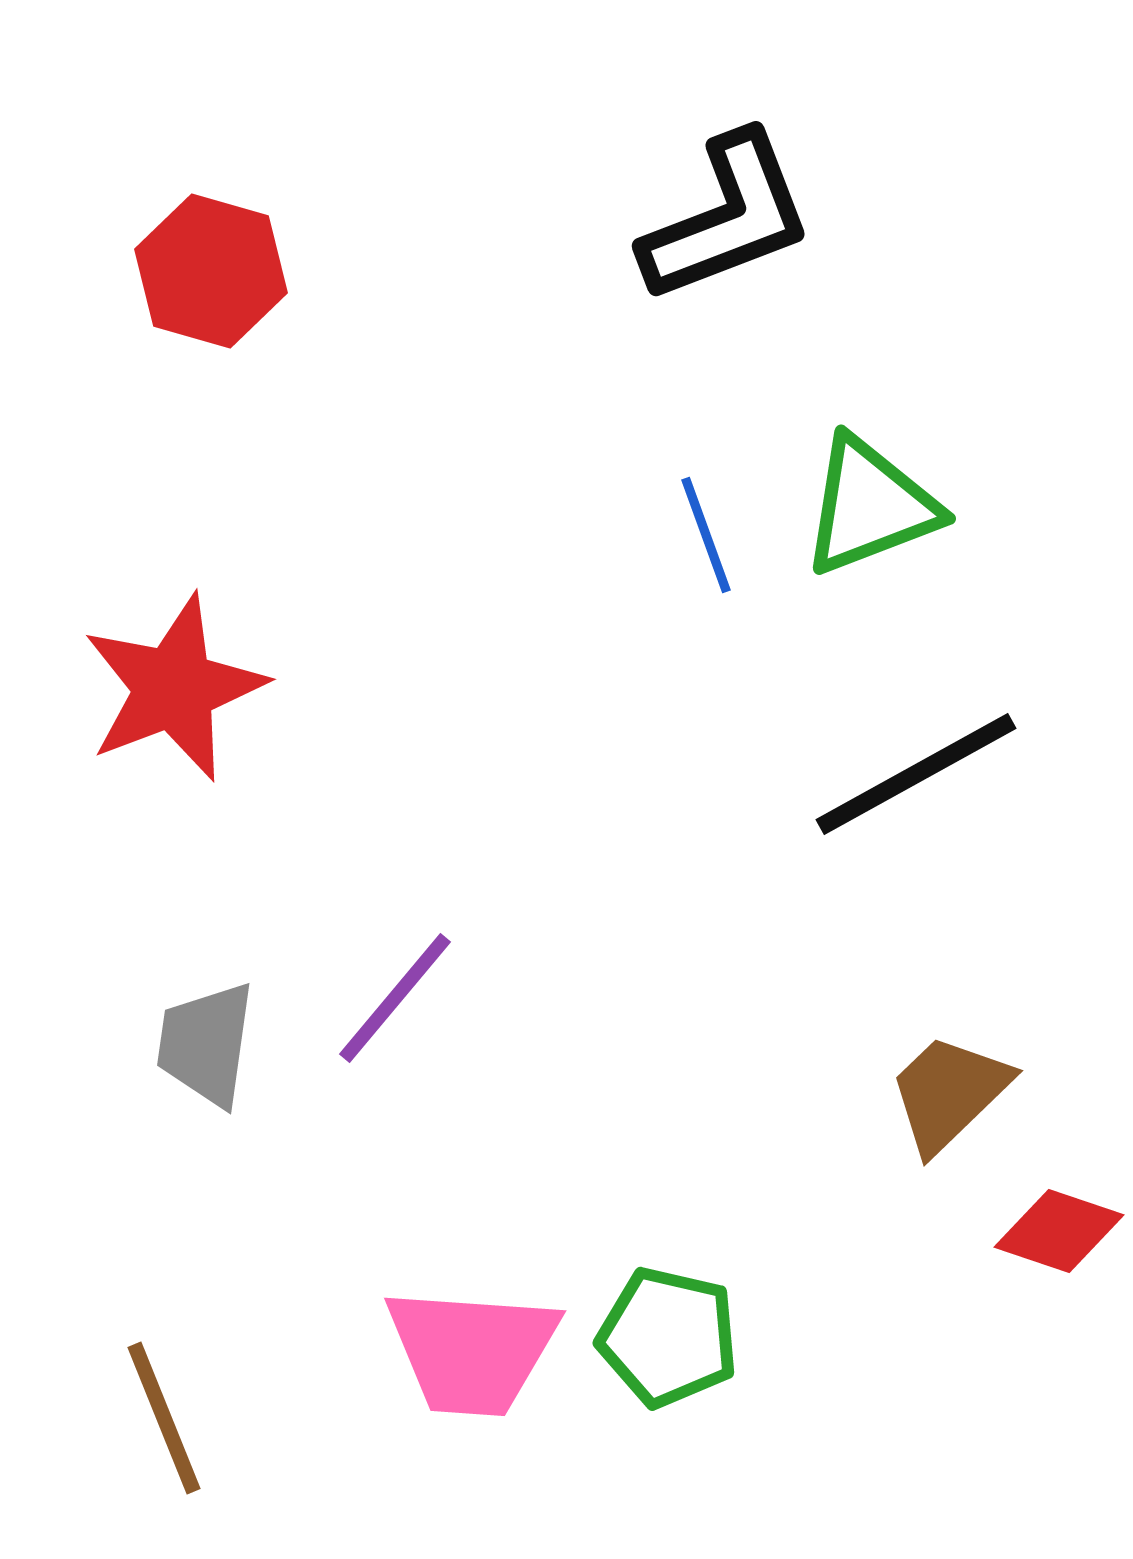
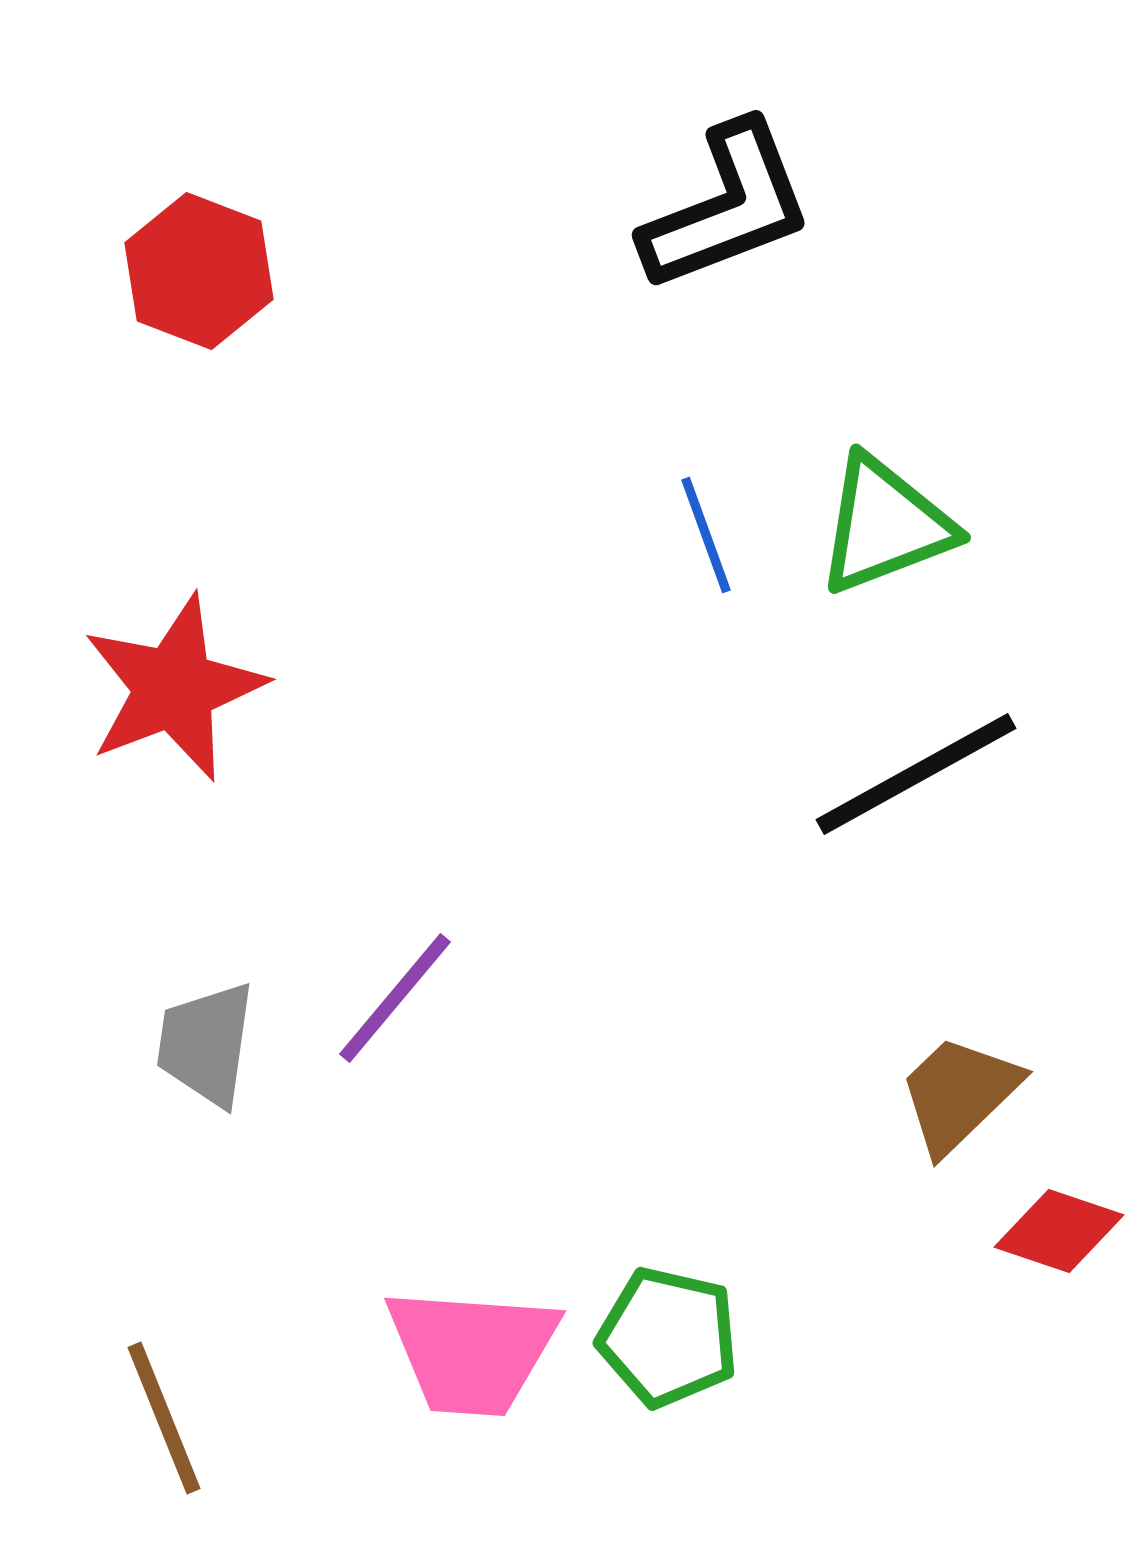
black L-shape: moved 11 px up
red hexagon: moved 12 px left; rotated 5 degrees clockwise
green triangle: moved 15 px right, 19 px down
brown trapezoid: moved 10 px right, 1 px down
